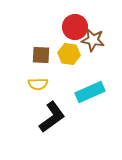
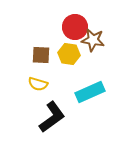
yellow semicircle: rotated 18 degrees clockwise
